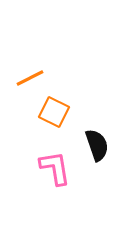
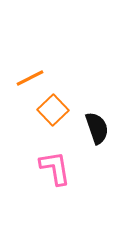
orange square: moved 1 px left, 2 px up; rotated 20 degrees clockwise
black semicircle: moved 17 px up
